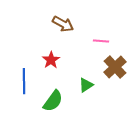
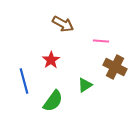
brown cross: rotated 20 degrees counterclockwise
blue line: rotated 15 degrees counterclockwise
green triangle: moved 1 px left
